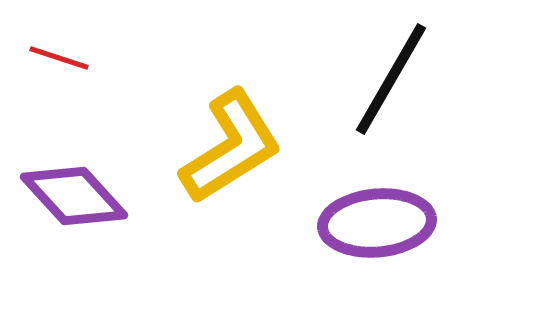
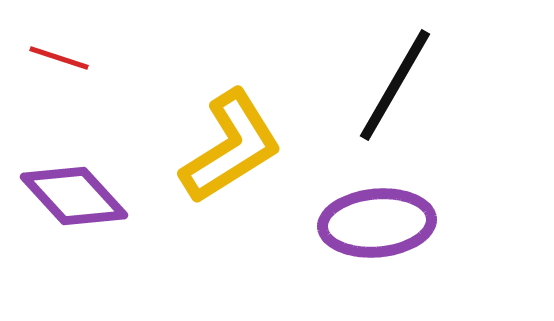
black line: moved 4 px right, 6 px down
